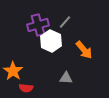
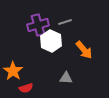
gray line: rotated 32 degrees clockwise
red semicircle: rotated 24 degrees counterclockwise
